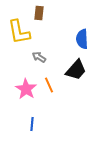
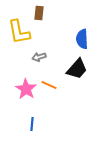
gray arrow: rotated 48 degrees counterclockwise
black trapezoid: moved 1 px right, 1 px up
orange line: rotated 42 degrees counterclockwise
